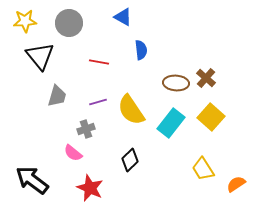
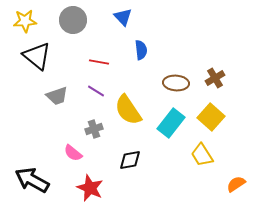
blue triangle: rotated 18 degrees clockwise
gray circle: moved 4 px right, 3 px up
black triangle: moved 3 px left; rotated 12 degrees counterclockwise
brown cross: moved 9 px right; rotated 18 degrees clockwise
gray trapezoid: rotated 55 degrees clockwise
purple line: moved 2 px left, 11 px up; rotated 48 degrees clockwise
yellow semicircle: moved 3 px left
gray cross: moved 8 px right
black diamond: rotated 35 degrees clockwise
yellow trapezoid: moved 1 px left, 14 px up
black arrow: rotated 8 degrees counterclockwise
